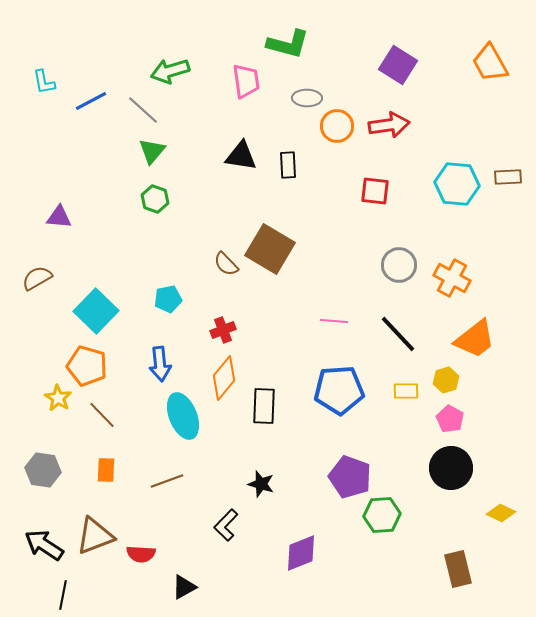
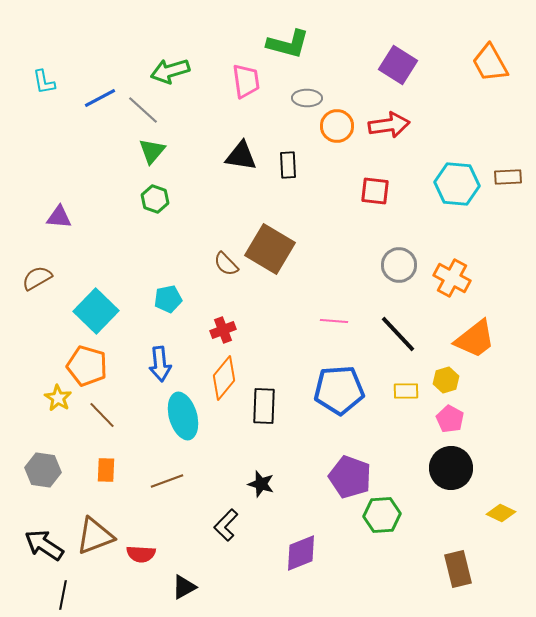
blue line at (91, 101): moved 9 px right, 3 px up
cyan ellipse at (183, 416): rotated 6 degrees clockwise
